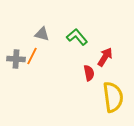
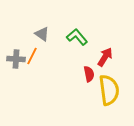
gray triangle: rotated 21 degrees clockwise
red semicircle: moved 1 px down
yellow semicircle: moved 4 px left, 7 px up
